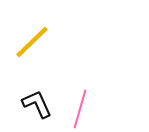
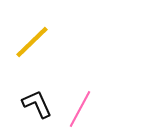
pink line: rotated 12 degrees clockwise
